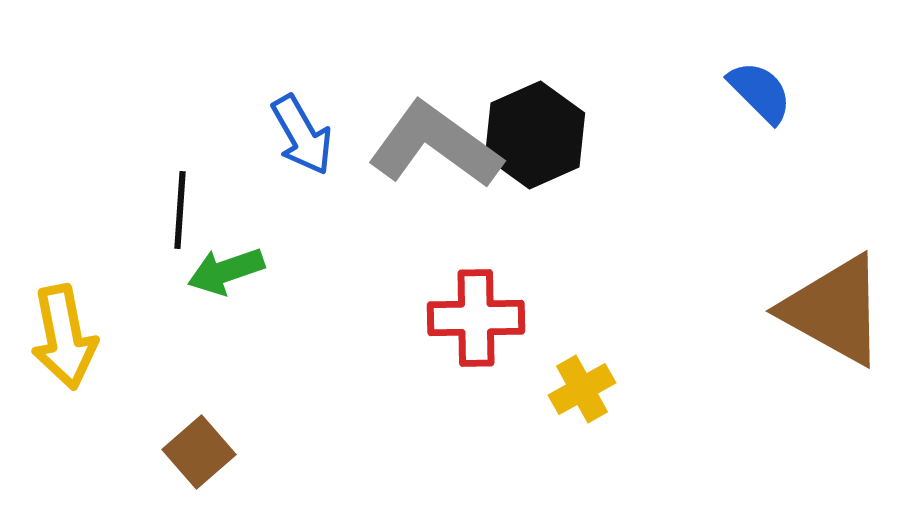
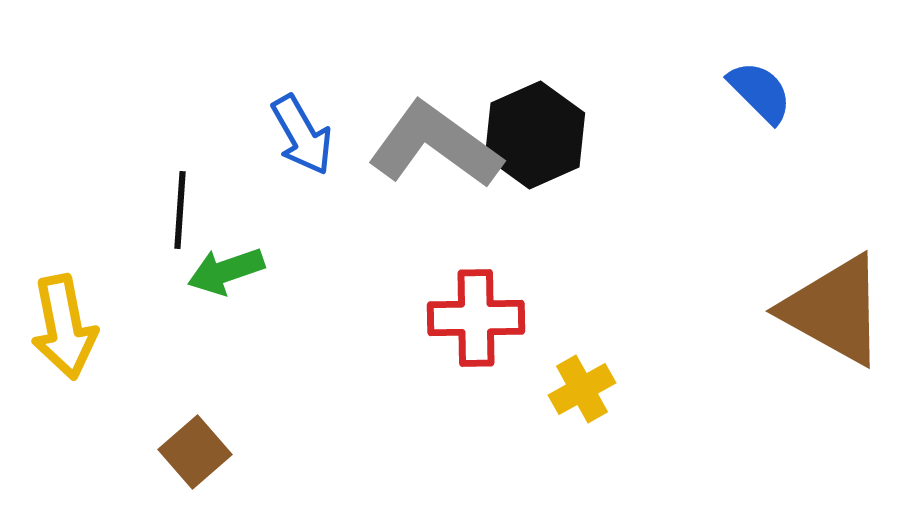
yellow arrow: moved 10 px up
brown square: moved 4 px left
